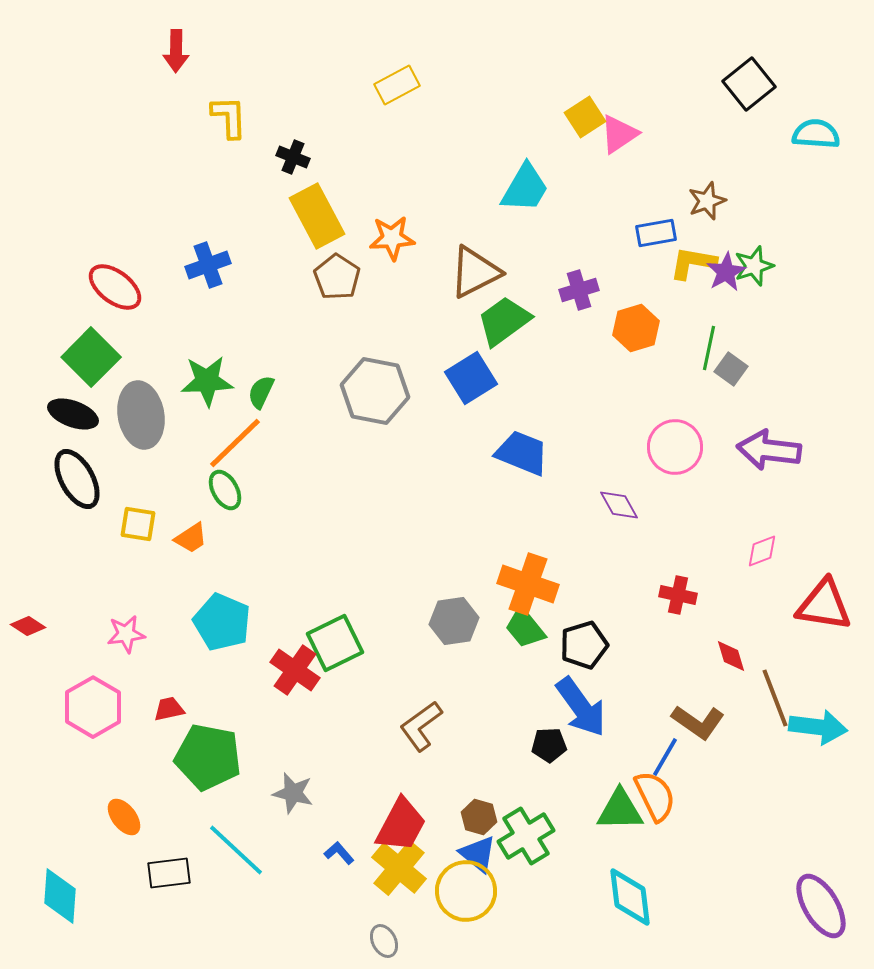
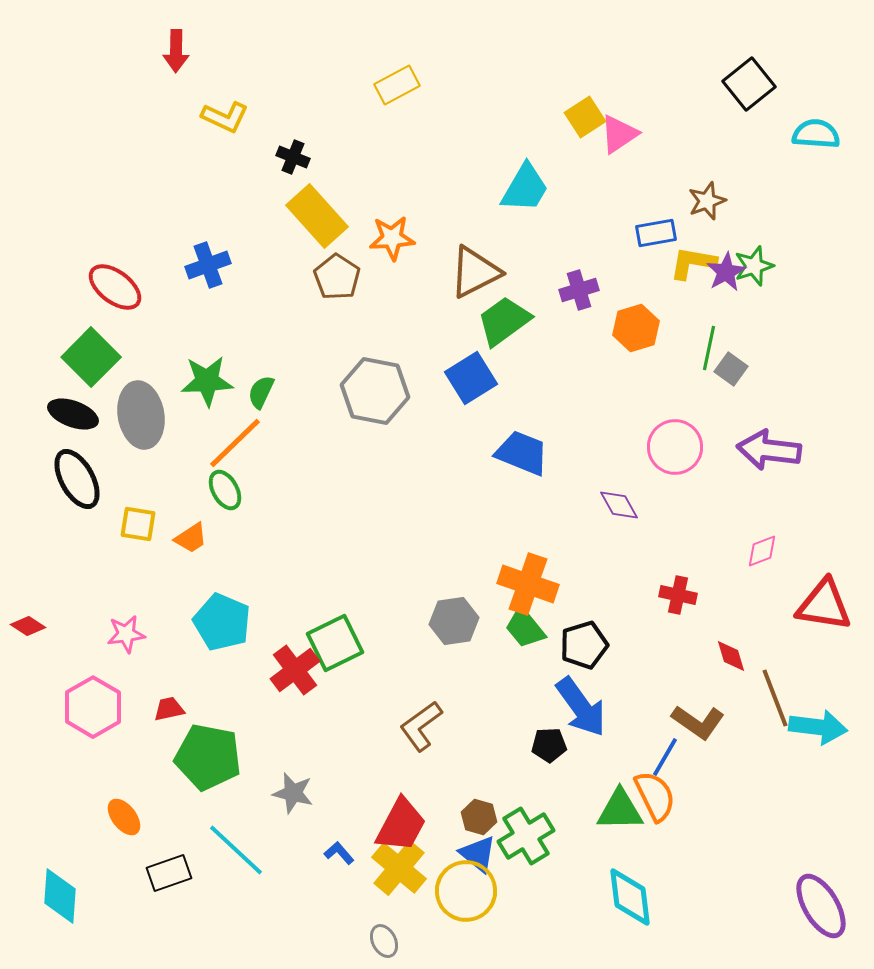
yellow L-shape at (229, 117): moved 4 px left; rotated 117 degrees clockwise
yellow rectangle at (317, 216): rotated 14 degrees counterclockwise
red cross at (295, 670): rotated 18 degrees clockwise
black rectangle at (169, 873): rotated 12 degrees counterclockwise
